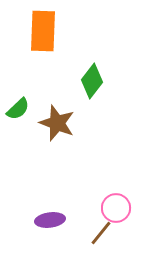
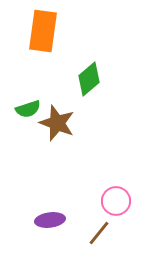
orange rectangle: rotated 6 degrees clockwise
green diamond: moved 3 px left, 2 px up; rotated 12 degrees clockwise
green semicircle: moved 10 px right; rotated 25 degrees clockwise
pink circle: moved 7 px up
brown line: moved 2 px left
